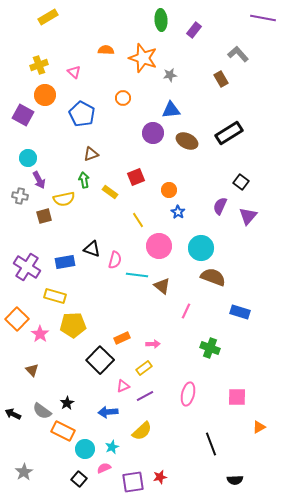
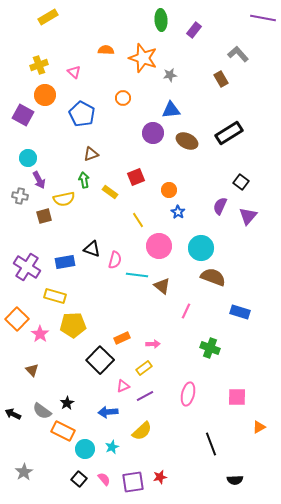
pink semicircle at (104, 468): moved 11 px down; rotated 72 degrees clockwise
